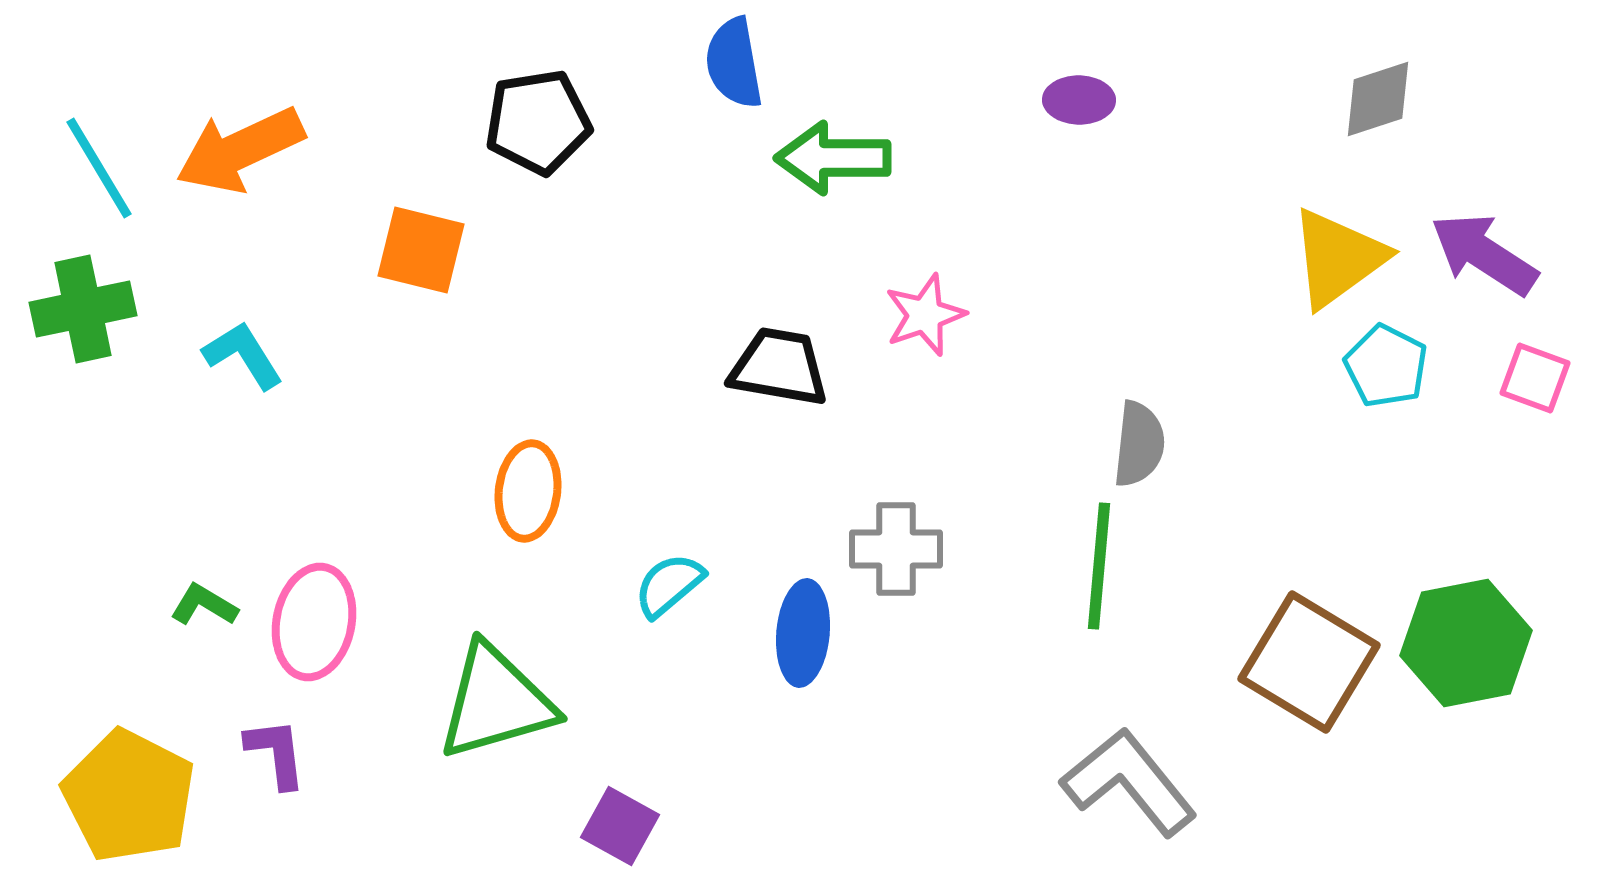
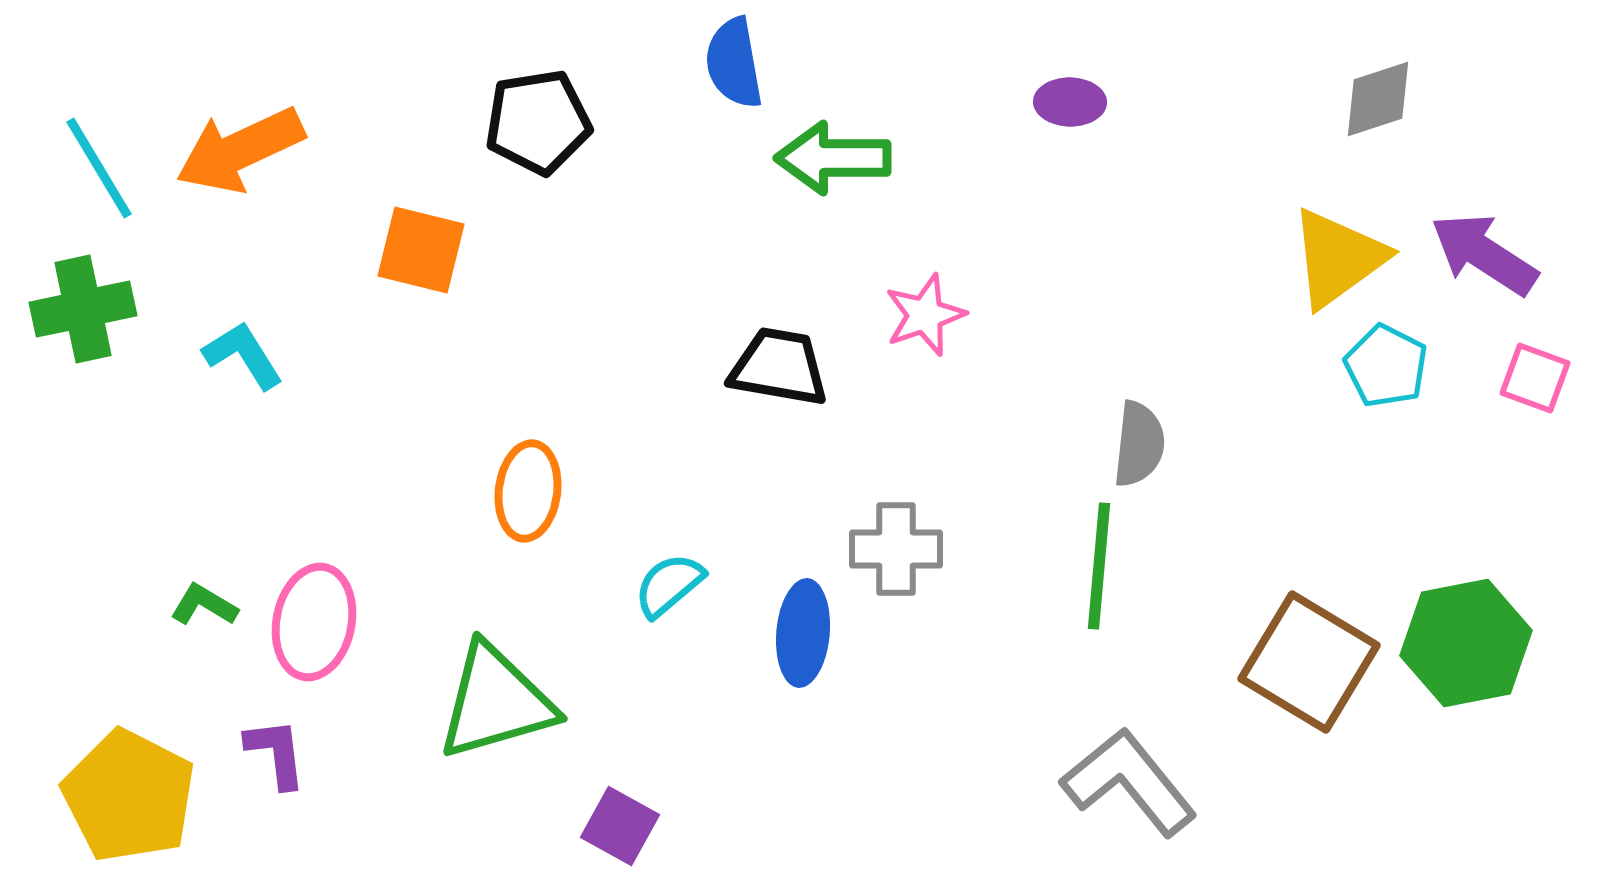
purple ellipse: moved 9 px left, 2 px down
